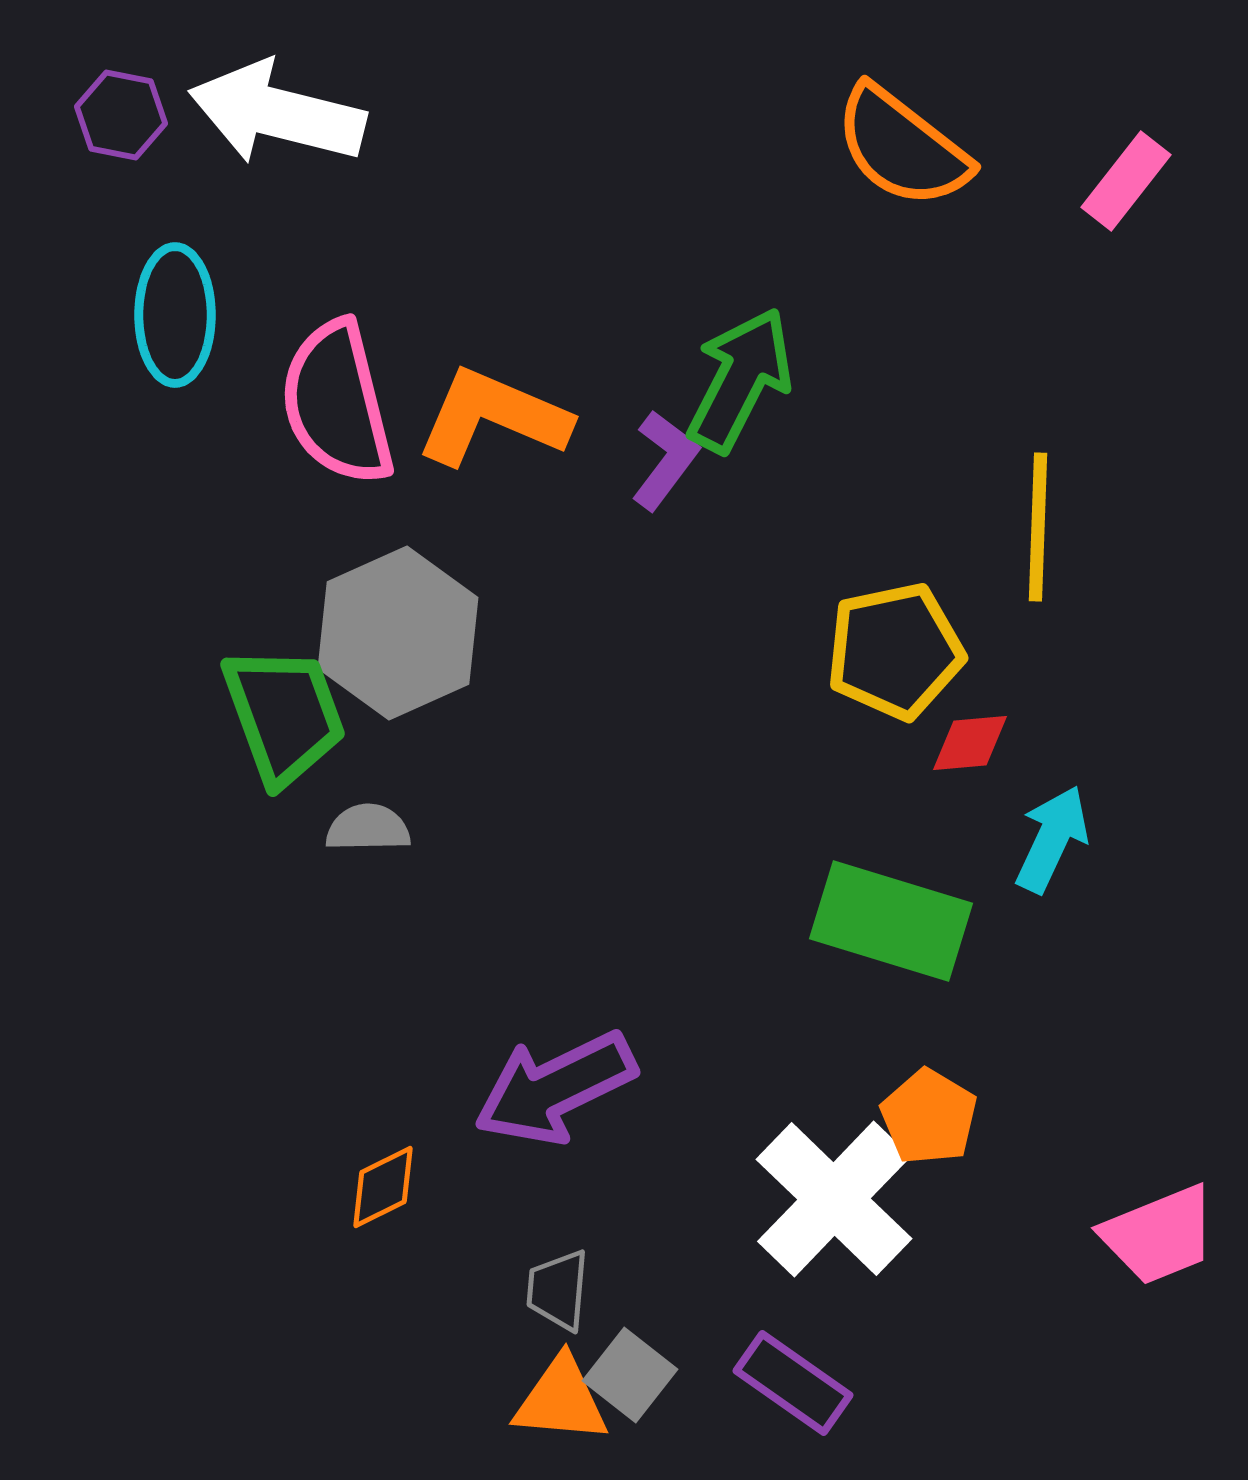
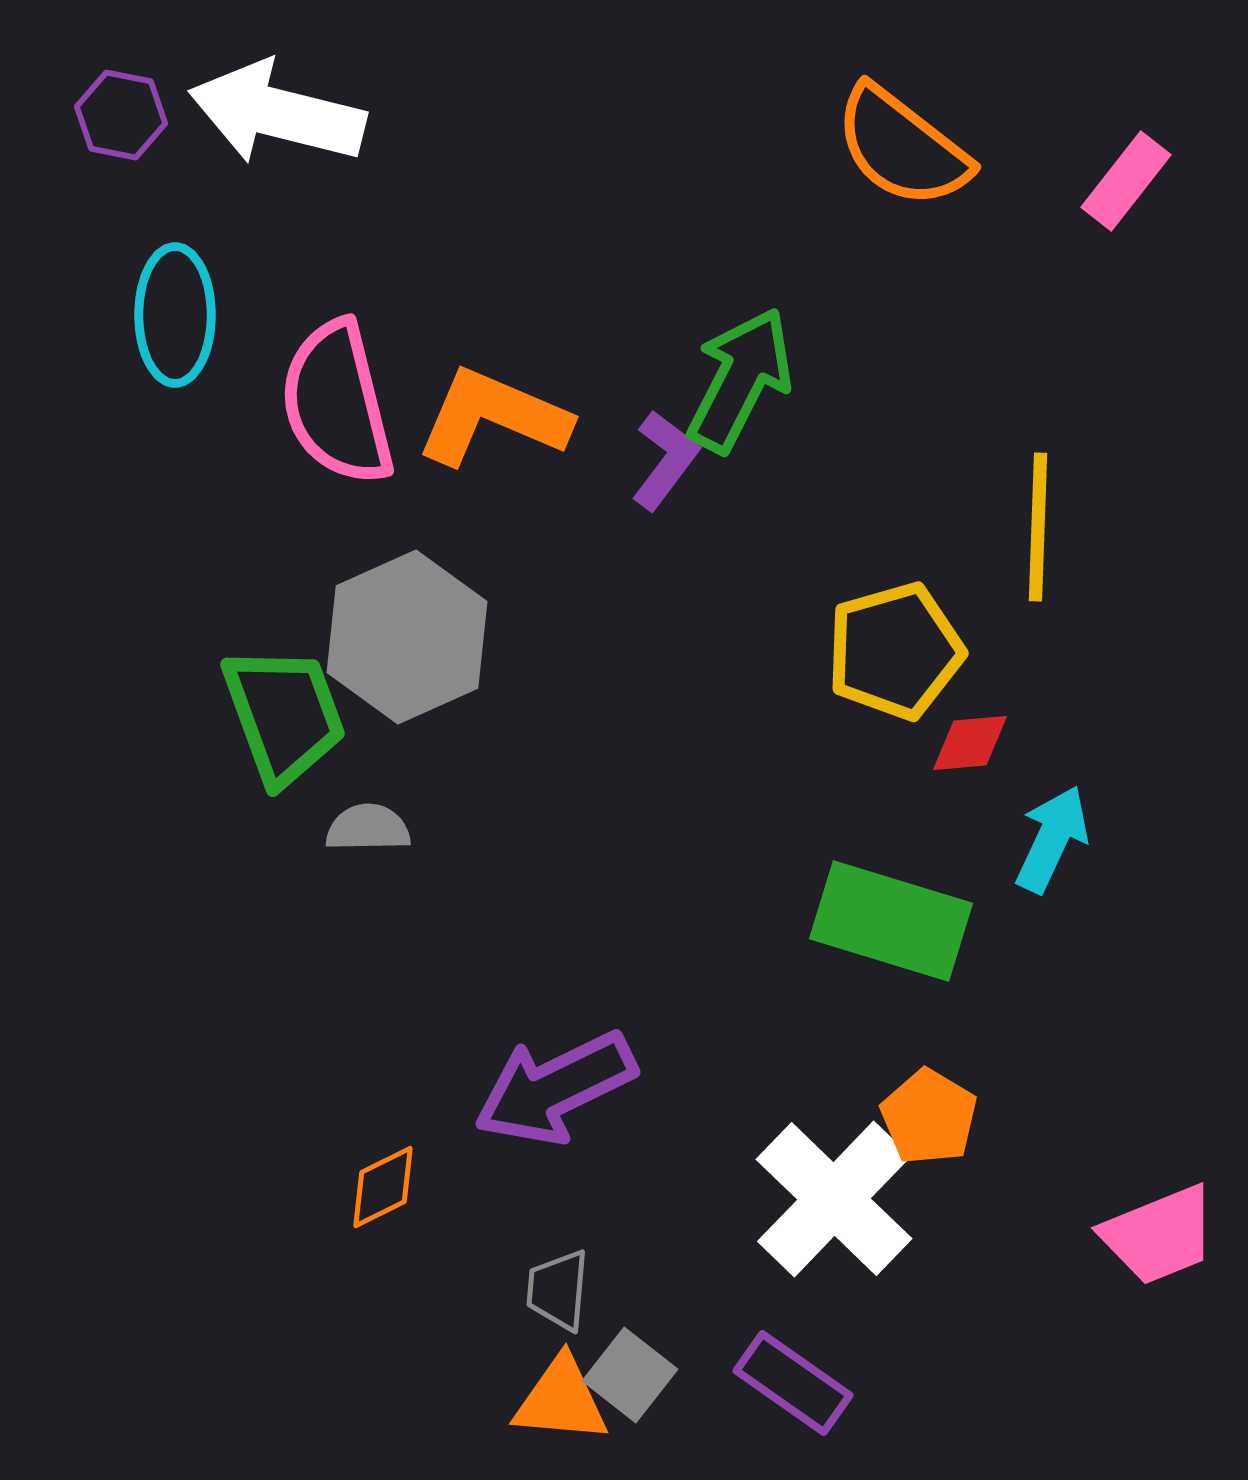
gray hexagon: moved 9 px right, 4 px down
yellow pentagon: rotated 4 degrees counterclockwise
